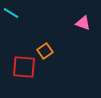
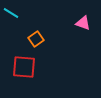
orange square: moved 9 px left, 12 px up
